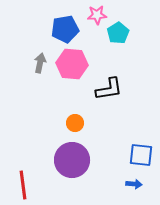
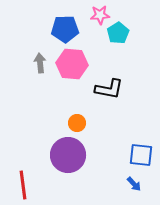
pink star: moved 3 px right
blue pentagon: rotated 8 degrees clockwise
gray arrow: rotated 18 degrees counterclockwise
black L-shape: rotated 20 degrees clockwise
orange circle: moved 2 px right
purple circle: moved 4 px left, 5 px up
blue arrow: rotated 42 degrees clockwise
